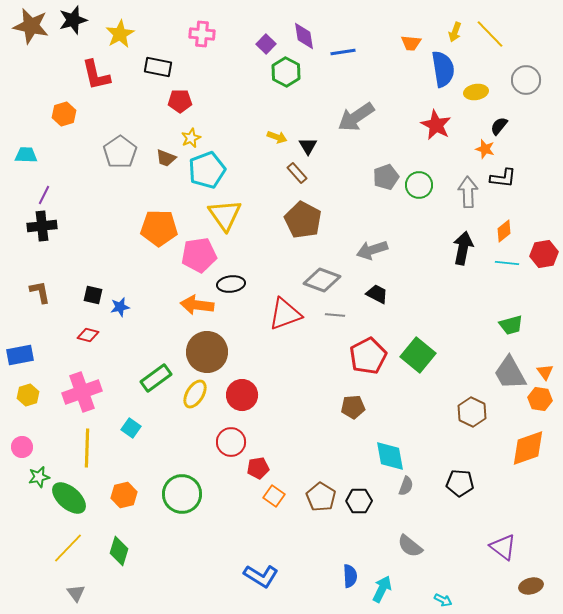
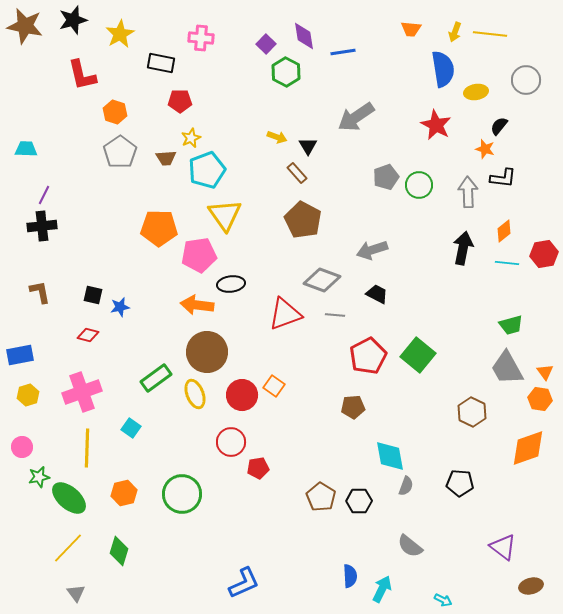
brown star at (31, 26): moved 6 px left
pink cross at (202, 34): moved 1 px left, 4 px down
yellow line at (490, 34): rotated 40 degrees counterclockwise
orange trapezoid at (411, 43): moved 14 px up
black rectangle at (158, 67): moved 3 px right, 4 px up
red L-shape at (96, 75): moved 14 px left
orange hexagon at (64, 114): moved 51 px right, 2 px up; rotated 25 degrees counterclockwise
cyan trapezoid at (26, 155): moved 6 px up
brown trapezoid at (166, 158): rotated 25 degrees counterclockwise
gray trapezoid at (510, 373): moved 3 px left, 5 px up
yellow ellipse at (195, 394): rotated 52 degrees counterclockwise
orange hexagon at (124, 495): moved 2 px up
orange square at (274, 496): moved 110 px up
blue L-shape at (261, 576): moved 17 px left, 7 px down; rotated 56 degrees counterclockwise
